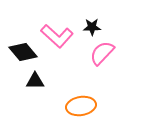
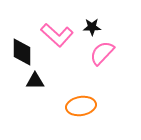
pink L-shape: moved 1 px up
black diamond: moved 1 px left; rotated 40 degrees clockwise
